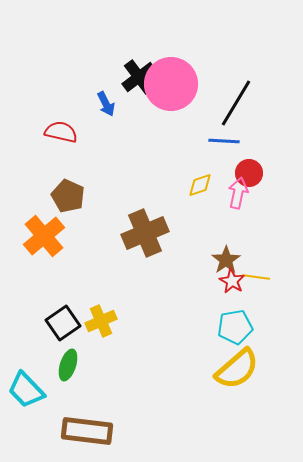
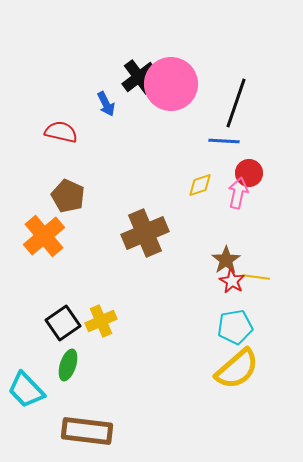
black line: rotated 12 degrees counterclockwise
